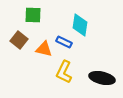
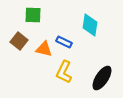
cyan diamond: moved 10 px right
brown square: moved 1 px down
black ellipse: rotated 70 degrees counterclockwise
